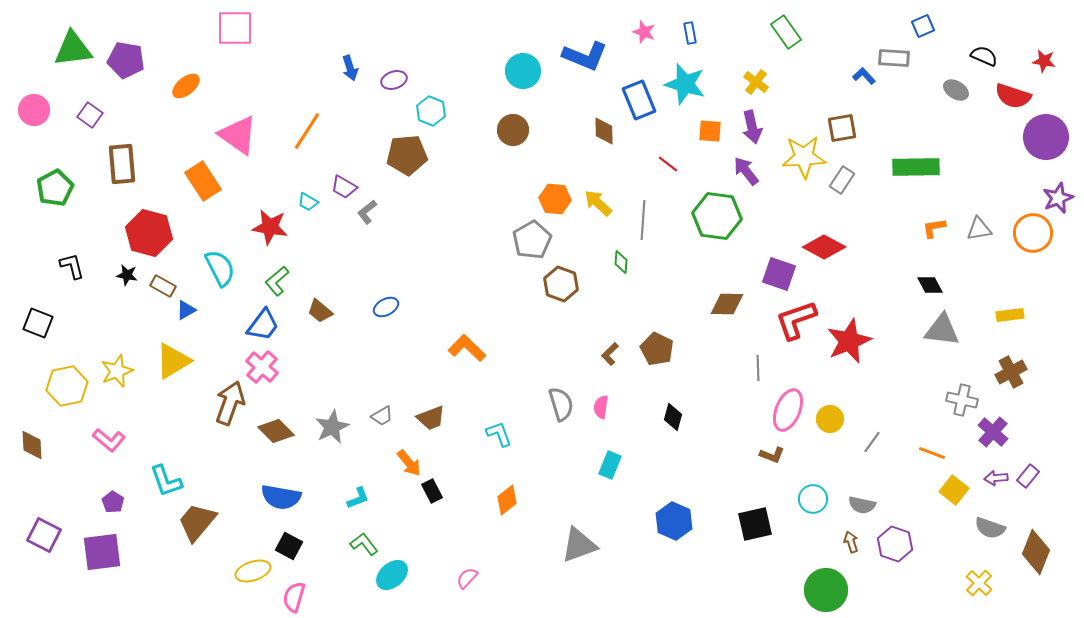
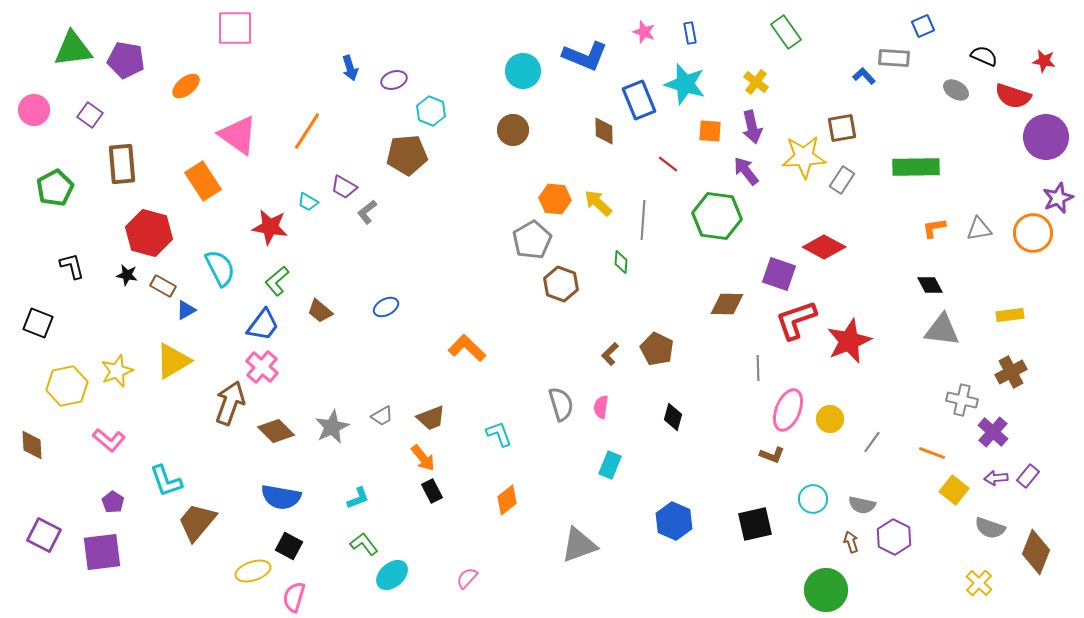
orange arrow at (409, 463): moved 14 px right, 5 px up
purple hexagon at (895, 544): moved 1 px left, 7 px up; rotated 8 degrees clockwise
